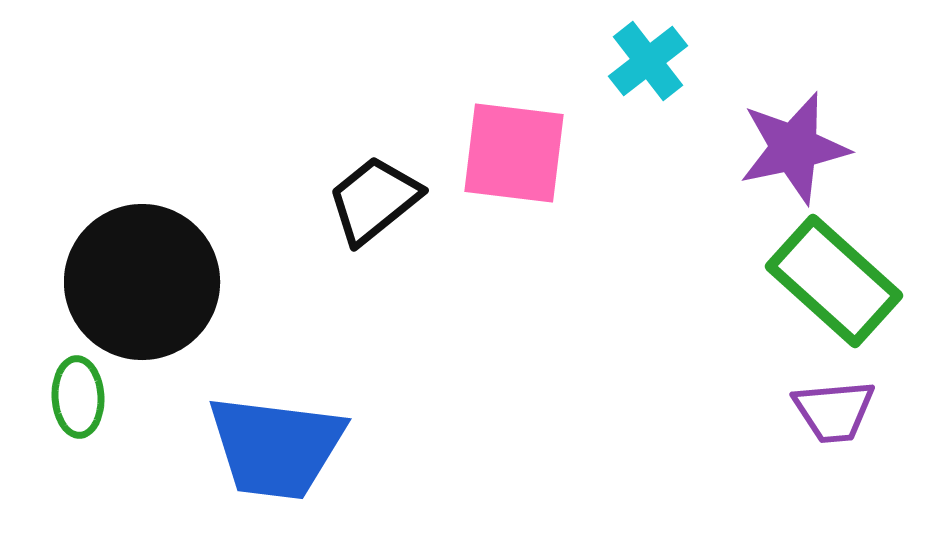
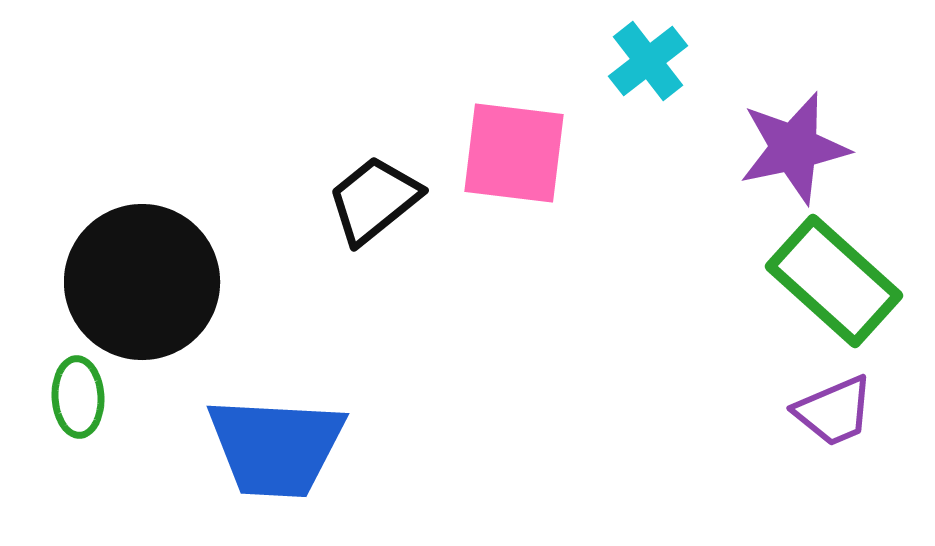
purple trapezoid: rotated 18 degrees counterclockwise
blue trapezoid: rotated 4 degrees counterclockwise
